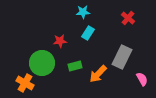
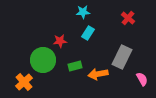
green circle: moved 1 px right, 3 px up
orange arrow: rotated 36 degrees clockwise
orange cross: moved 1 px left, 1 px up; rotated 18 degrees clockwise
